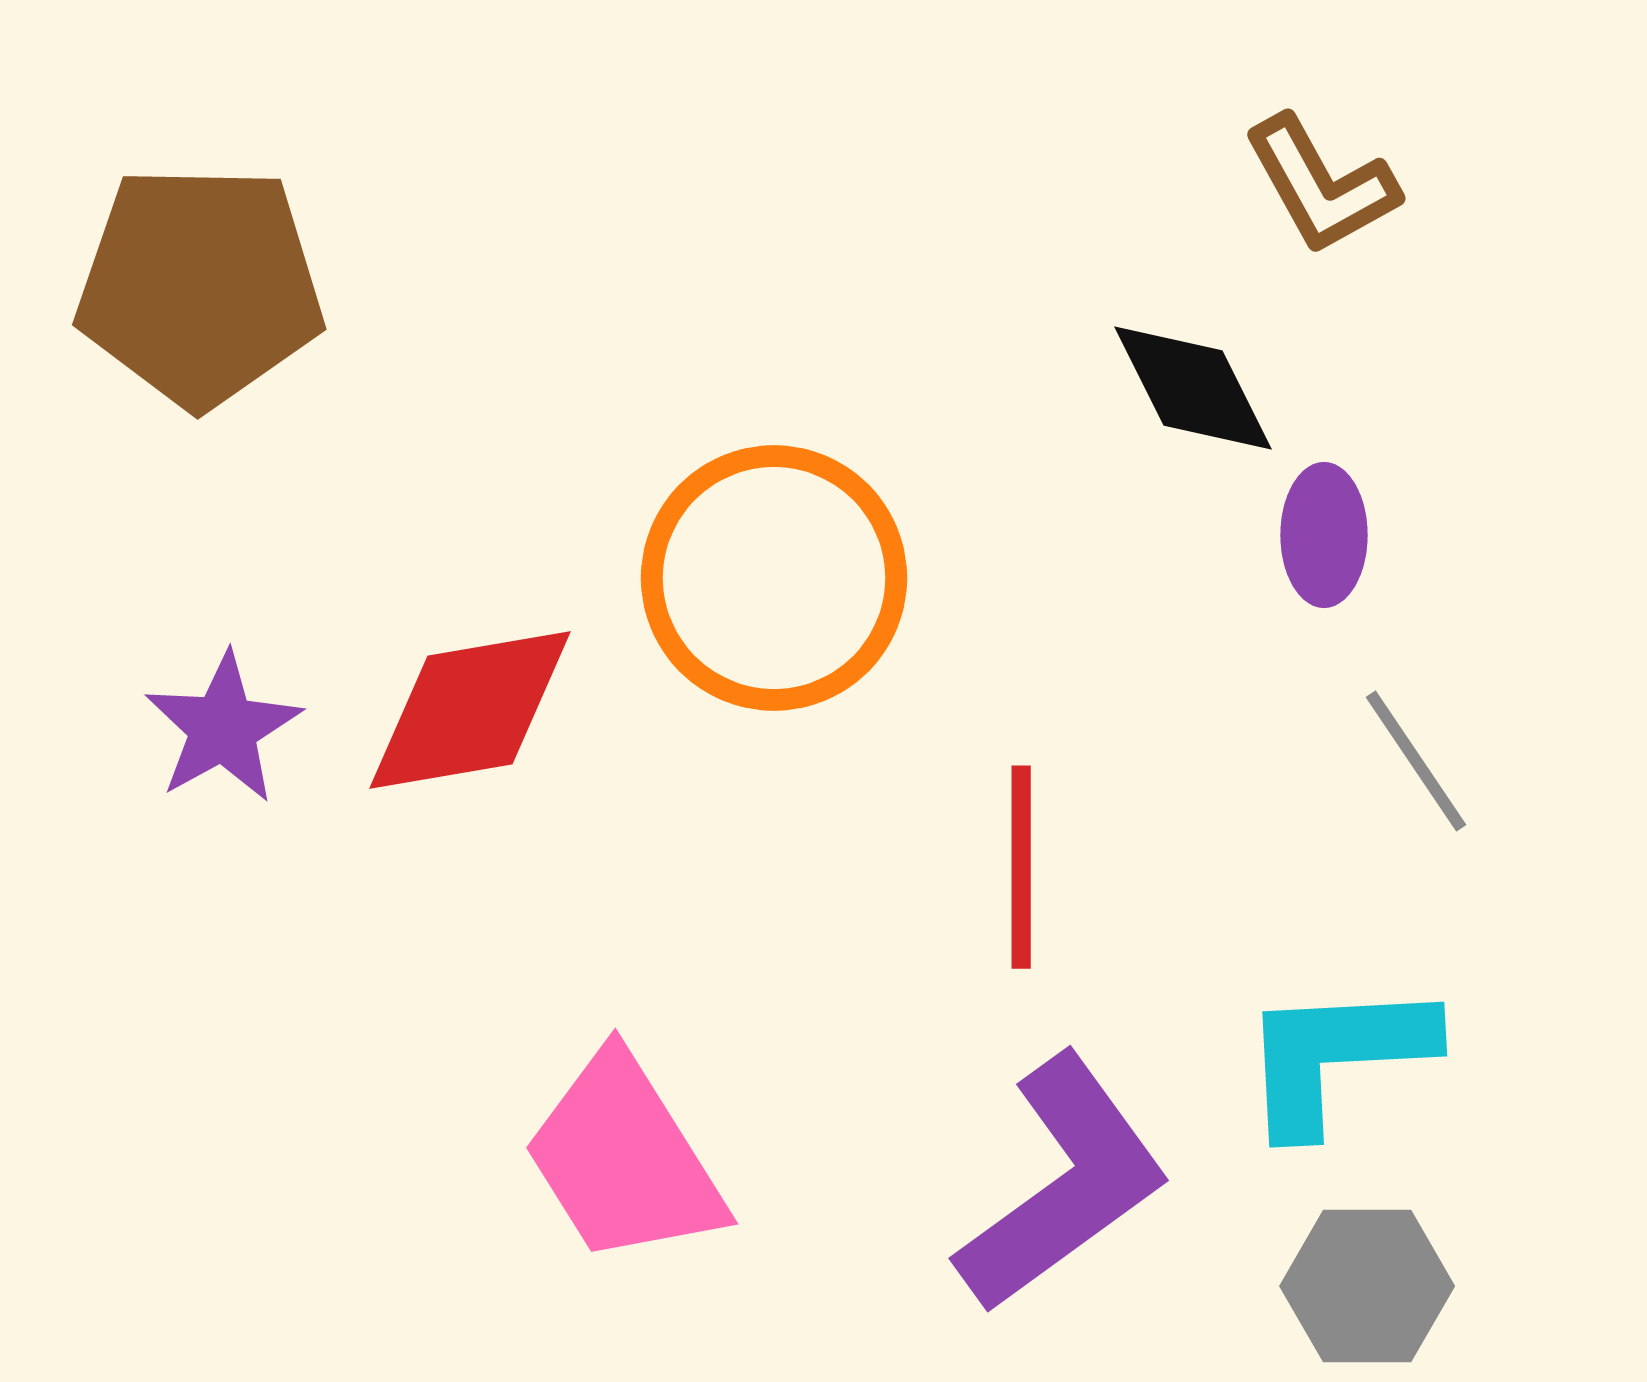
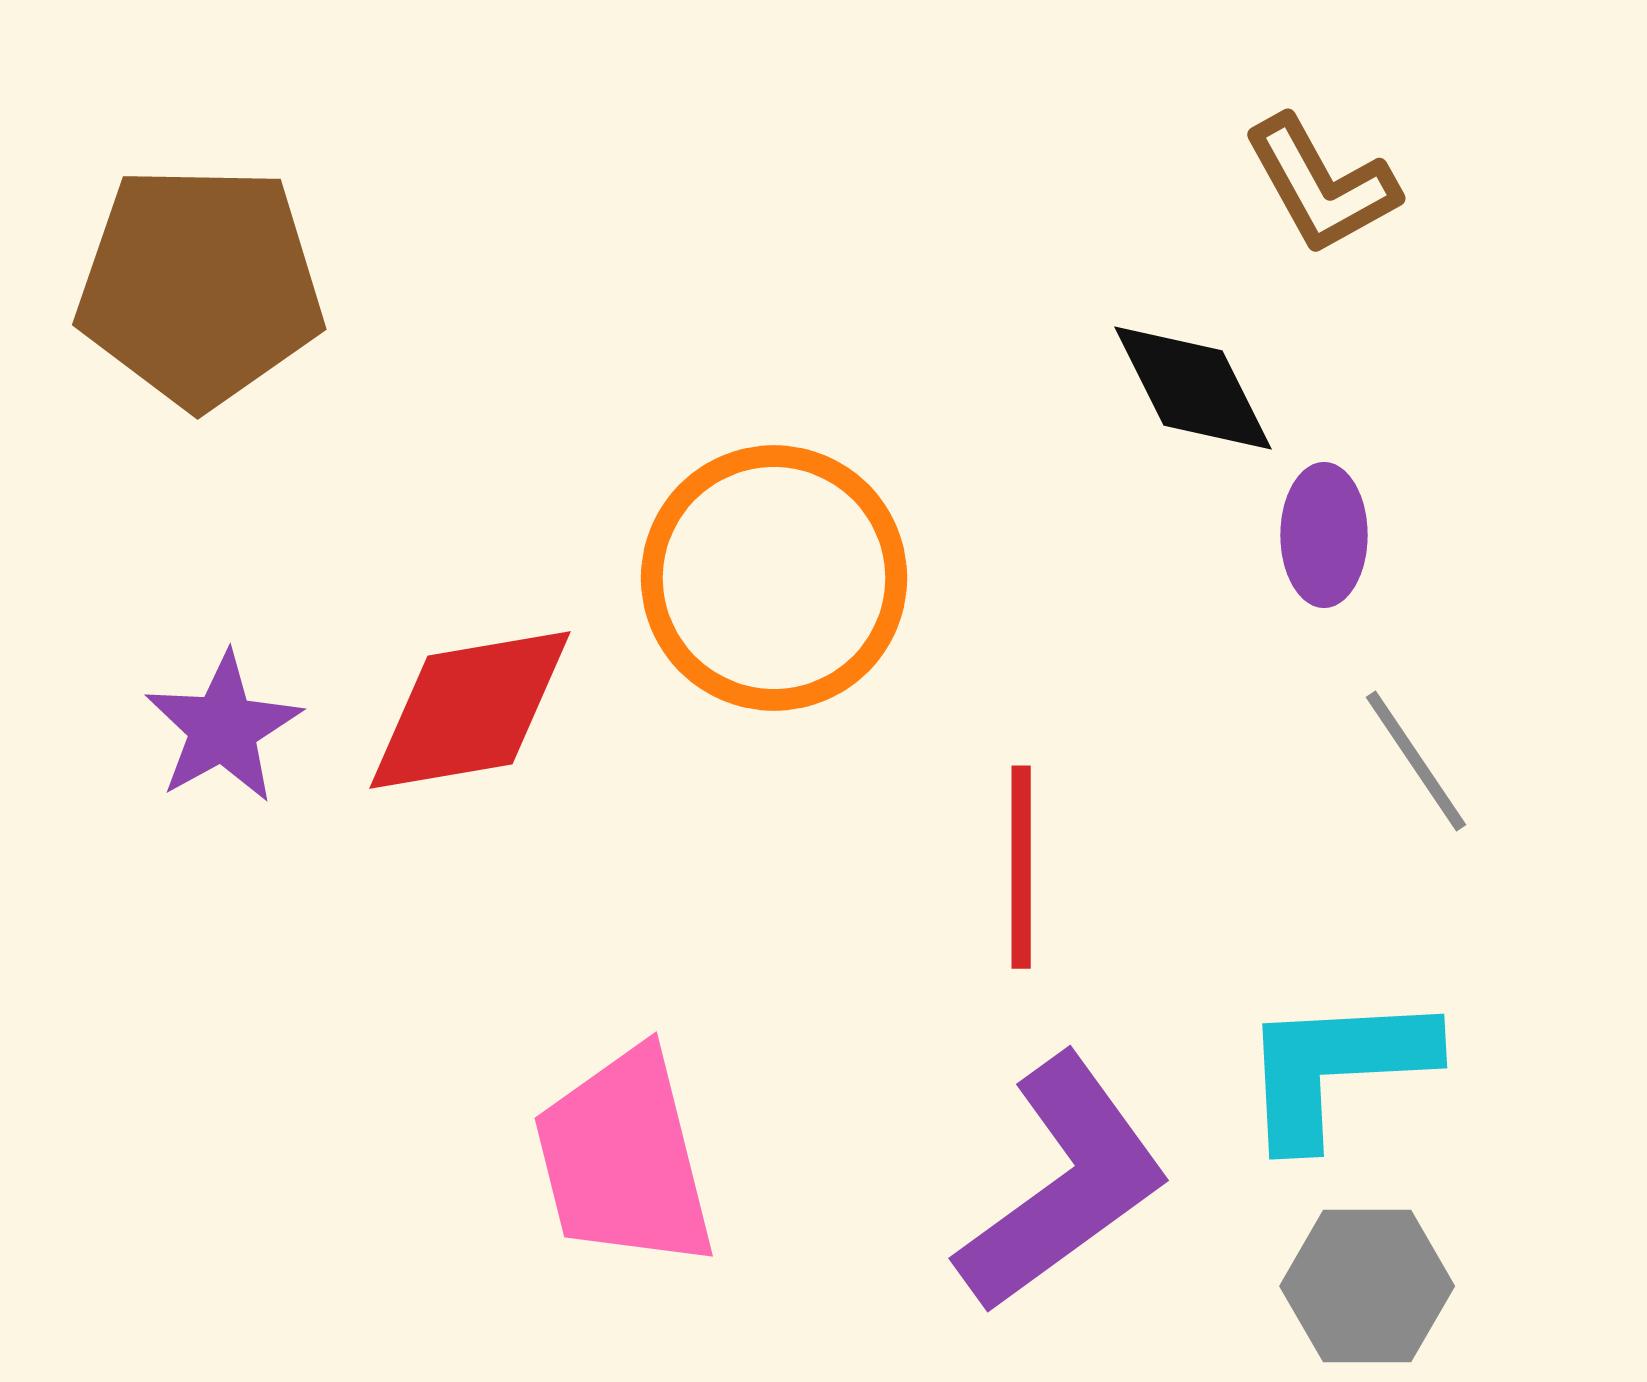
cyan L-shape: moved 12 px down
pink trapezoid: rotated 18 degrees clockwise
